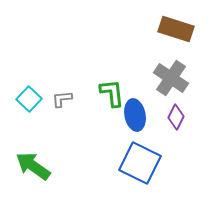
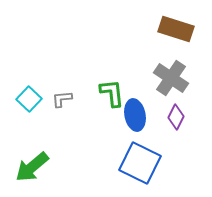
green arrow: moved 1 px left, 1 px down; rotated 75 degrees counterclockwise
